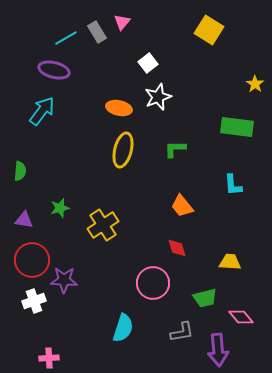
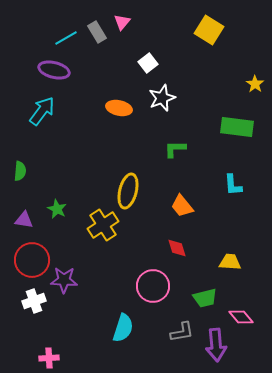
white star: moved 4 px right, 1 px down
yellow ellipse: moved 5 px right, 41 px down
green star: moved 3 px left, 1 px down; rotated 30 degrees counterclockwise
pink circle: moved 3 px down
purple arrow: moved 2 px left, 5 px up
